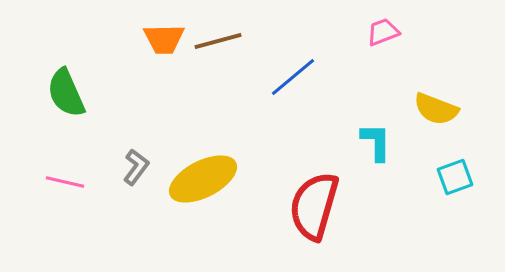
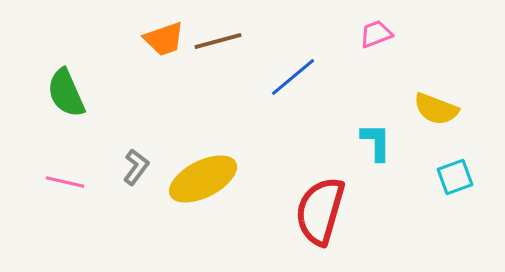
pink trapezoid: moved 7 px left, 2 px down
orange trapezoid: rotated 18 degrees counterclockwise
red semicircle: moved 6 px right, 5 px down
